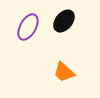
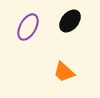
black ellipse: moved 6 px right
